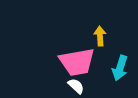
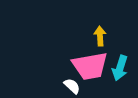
pink trapezoid: moved 13 px right, 4 px down
white semicircle: moved 4 px left
